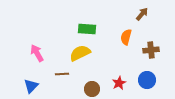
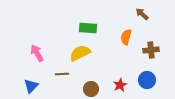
brown arrow: rotated 88 degrees counterclockwise
green rectangle: moved 1 px right, 1 px up
red star: moved 1 px right, 2 px down
brown circle: moved 1 px left
